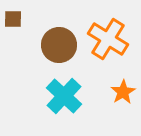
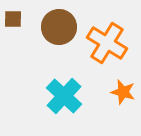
orange cross: moved 1 px left, 4 px down
brown circle: moved 18 px up
orange star: rotated 25 degrees counterclockwise
